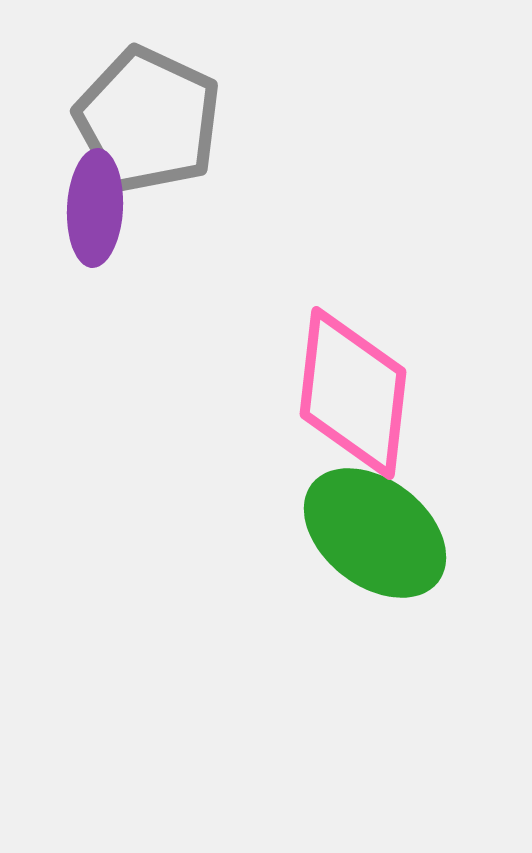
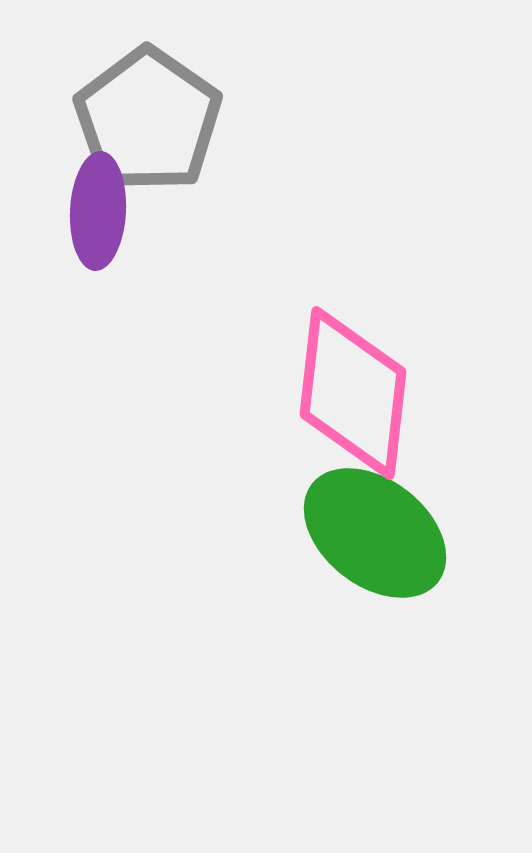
gray pentagon: rotated 10 degrees clockwise
purple ellipse: moved 3 px right, 3 px down
